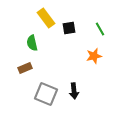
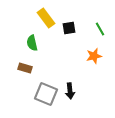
brown rectangle: rotated 40 degrees clockwise
black arrow: moved 4 px left
